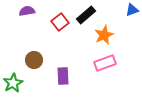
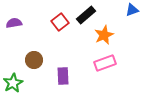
purple semicircle: moved 13 px left, 12 px down
